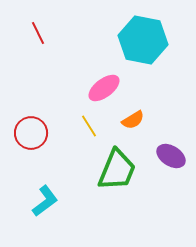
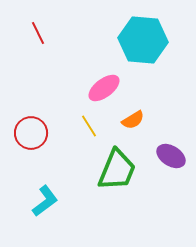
cyan hexagon: rotated 6 degrees counterclockwise
